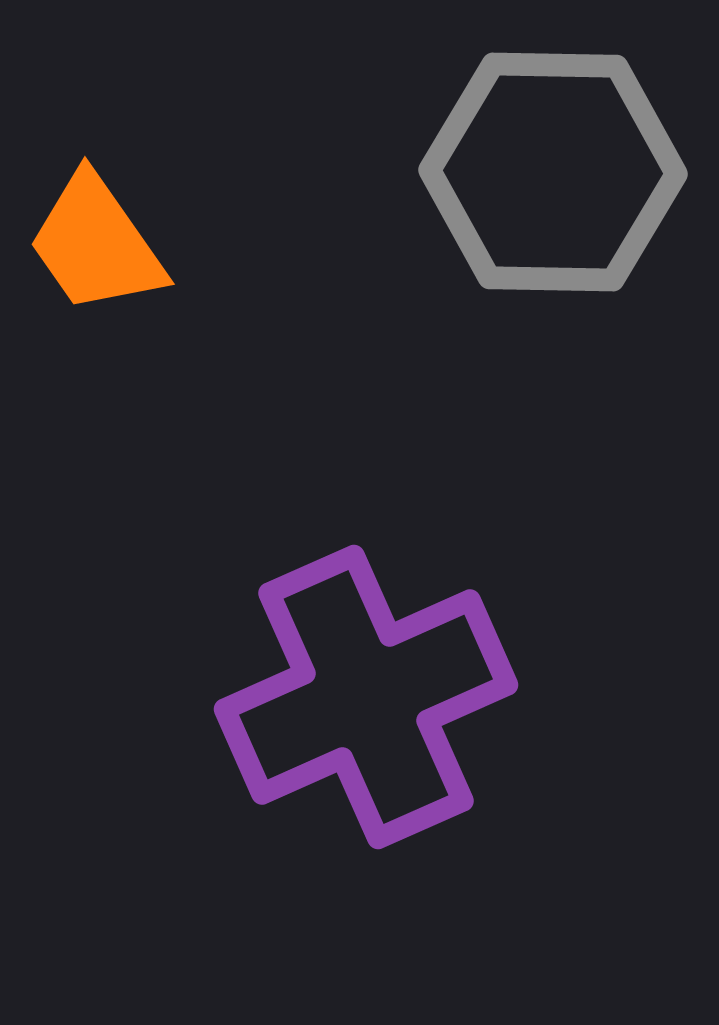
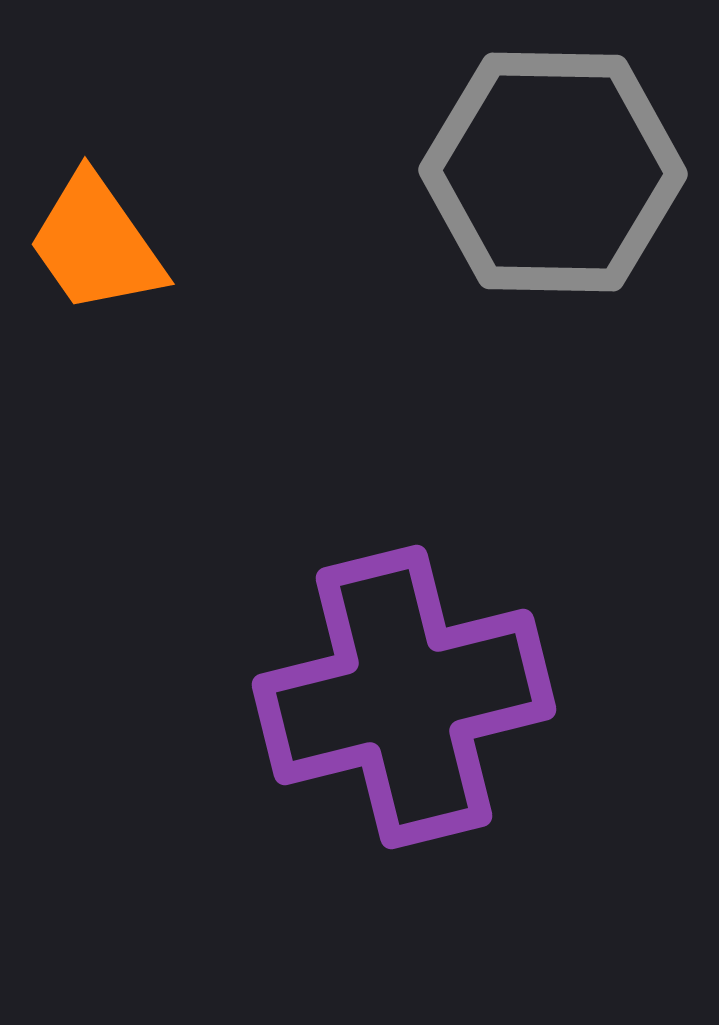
purple cross: moved 38 px right; rotated 10 degrees clockwise
